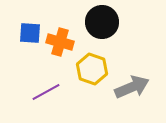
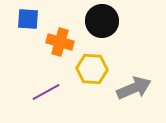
black circle: moved 1 px up
blue square: moved 2 px left, 14 px up
yellow hexagon: rotated 16 degrees counterclockwise
gray arrow: moved 2 px right, 1 px down
